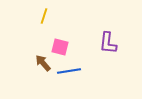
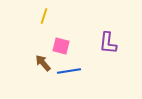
pink square: moved 1 px right, 1 px up
